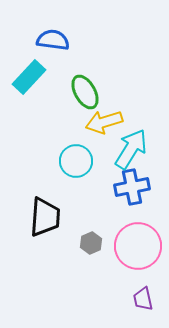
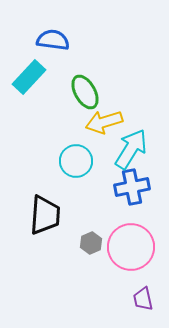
black trapezoid: moved 2 px up
pink circle: moved 7 px left, 1 px down
